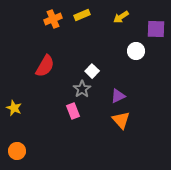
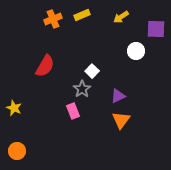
orange triangle: rotated 18 degrees clockwise
